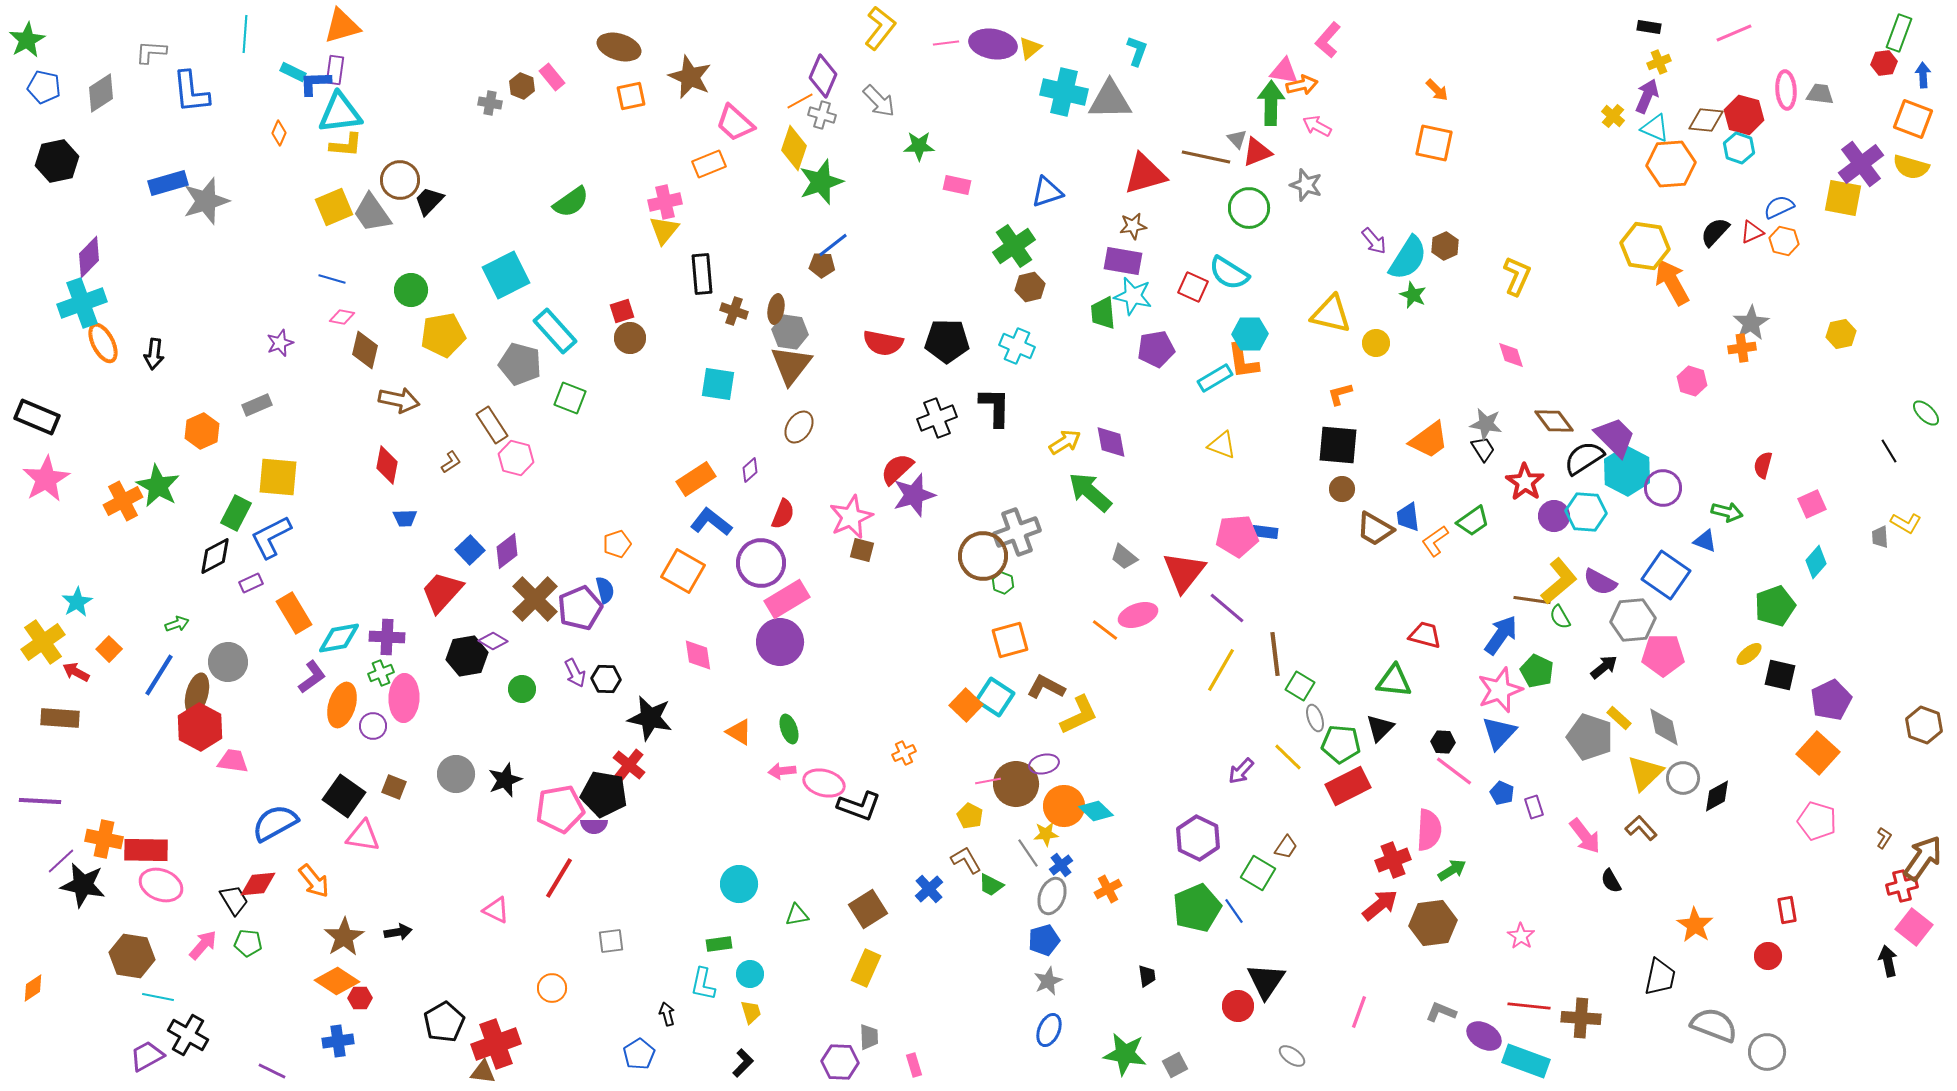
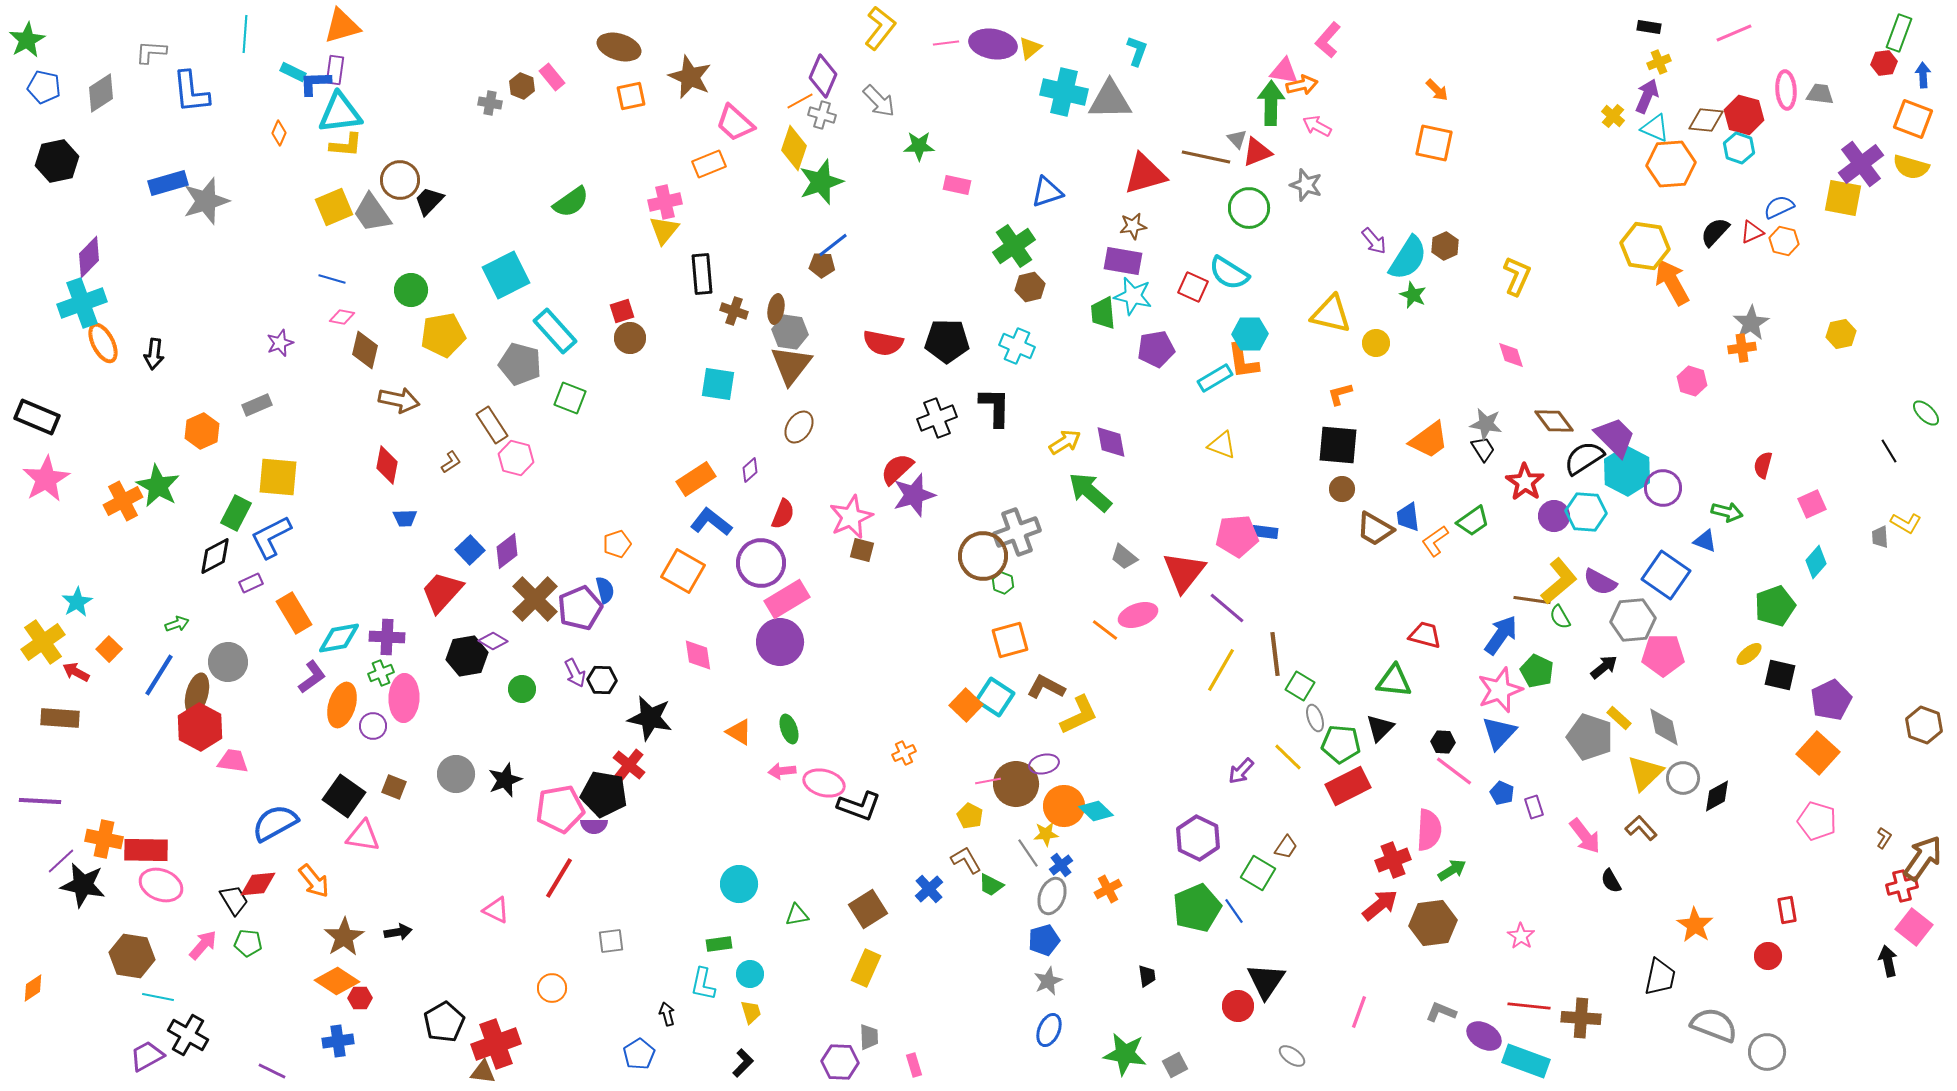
black hexagon at (606, 679): moved 4 px left, 1 px down
